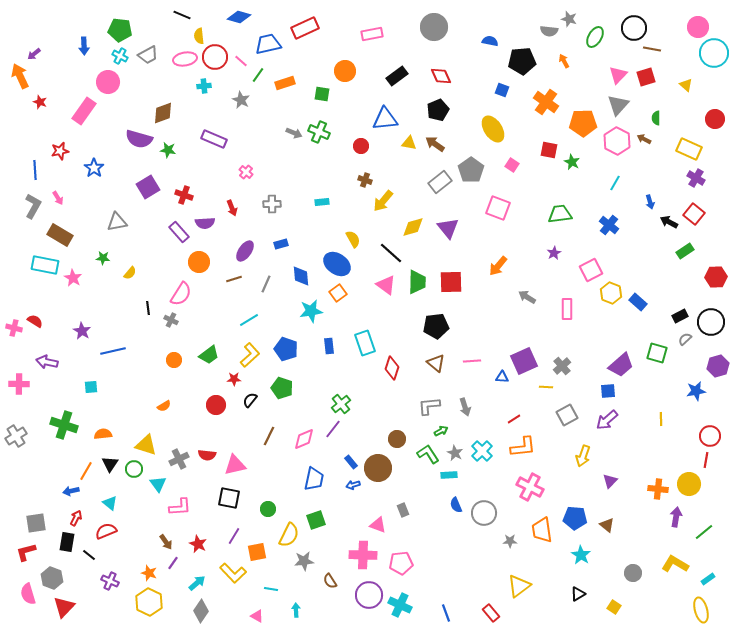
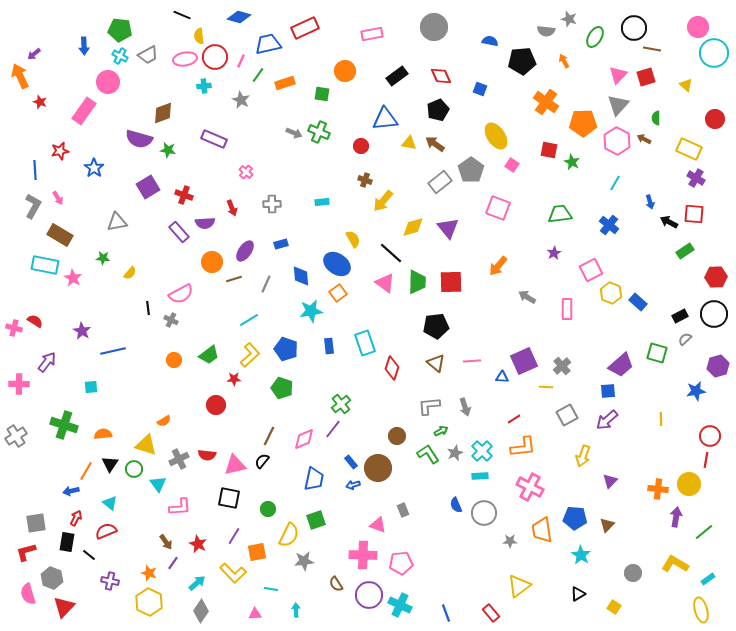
gray semicircle at (549, 31): moved 3 px left
pink line at (241, 61): rotated 72 degrees clockwise
blue square at (502, 90): moved 22 px left, 1 px up
yellow ellipse at (493, 129): moved 3 px right, 7 px down
red square at (694, 214): rotated 35 degrees counterclockwise
orange circle at (199, 262): moved 13 px right
pink triangle at (386, 285): moved 1 px left, 2 px up
pink semicircle at (181, 294): rotated 30 degrees clockwise
black circle at (711, 322): moved 3 px right, 8 px up
purple arrow at (47, 362): rotated 115 degrees clockwise
black semicircle at (250, 400): moved 12 px right, 61 px down
orange semicircle at (164, 406): moved 15 px down
brown circle at (397, 439): moved 3 px up
gray star at (455, 453): rotated 21 degrees clockwise
cyan rectangle at (449, 475): moved 31 px right, 1 px down
brown triangle at (607, 525): rotated 35 degrees clockwise
purple cross at (110, 581): rotated 12 degrees counterclockwise
brown semicircle at (330, 581): moved 6 px right, 3 px down
pink triangle at (257, 616): moved 2 px left, 2 px up; rotated 32 degrees counterclockwise
